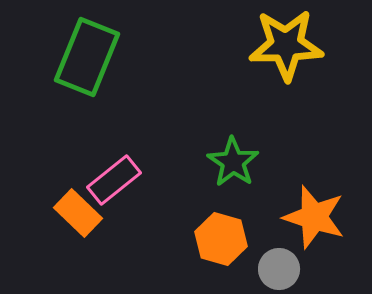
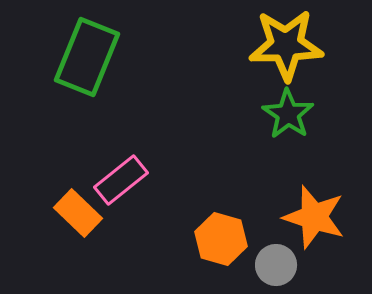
green star: moved 55 px right, 48 px up
pink rectangle: moved 7 px right
gray circle: moved 3 px left, 4 px up
